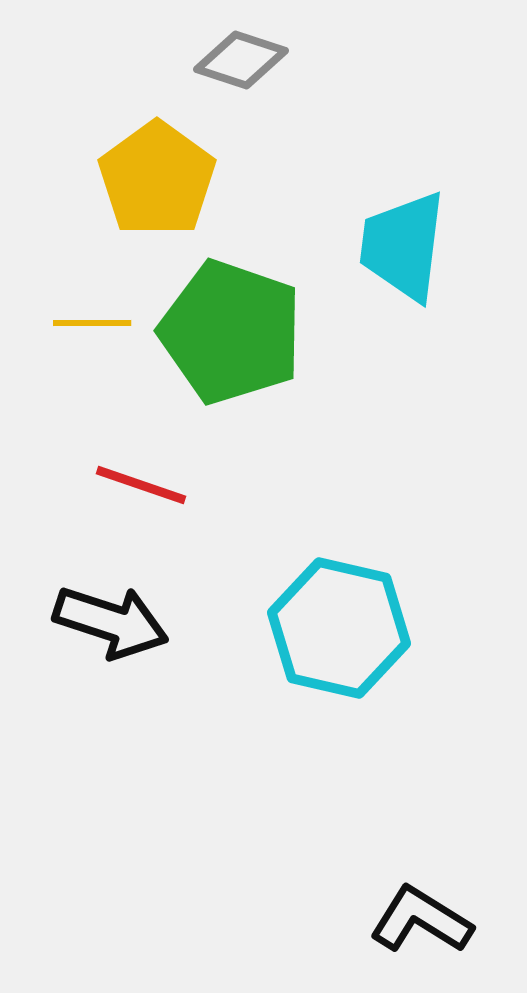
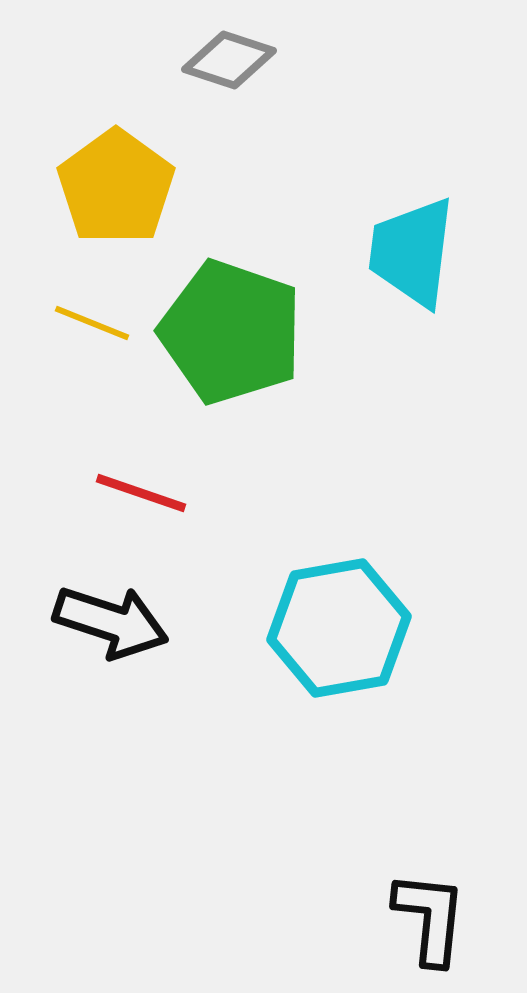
gray diamond: moved 12 px left
yellow pentagon: moved 41 px left, 8 px down
cyan trapezoid: moved 9 px right, 6 px down
yellow line: rotated 22 degrees clockwise
red line: moved 8 px down
cyan hexagon: rotated 23 degrees counterclockwise
black L-shape: moved 9 px right, 2 px up; rotated 64 degrees clockwise
